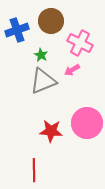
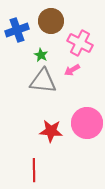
gray triangle: rotated 28 degrees clockwise
